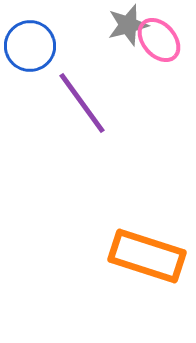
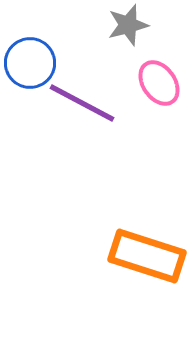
pink ellipse: moved 43 px down; rotated 6 degrees clockwise
blue circle: moved 17 px down
purple line: rotated 26 degrees counterclockwise
